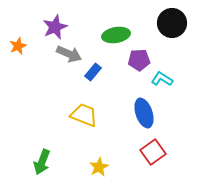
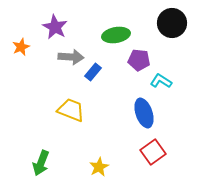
purple star: rotated 20 degrees counterclockwise
orange star: moved 3 px right, 1 px down
gray arrow: moved 2 px right, 3 px down; rotated 20 degrees counterclockwise
purple pentagon: rotated 10 degrees clockwise
cyan L-shape: moved 1 px left, 2 px down
yellow trapezoid: moved 13 px left, 5 px up
green arrow: moved 1 px left, 1 px down
